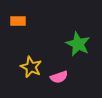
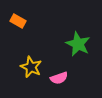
orange rectangle: rotated 28 degrees clockwise
pink semicircle: moved 1 px down
